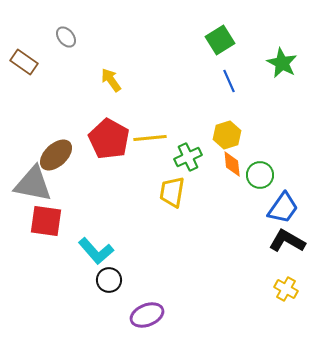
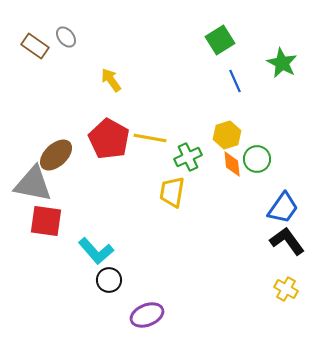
brown rectangle: moved 11 px right, 16 px up
blue line: moved 6 px right
yellow line: rotated 16 degrees clockwise
green circle: moved 3 px left, 16 px up
black L-shape: rotated 24 degrees clockwise
